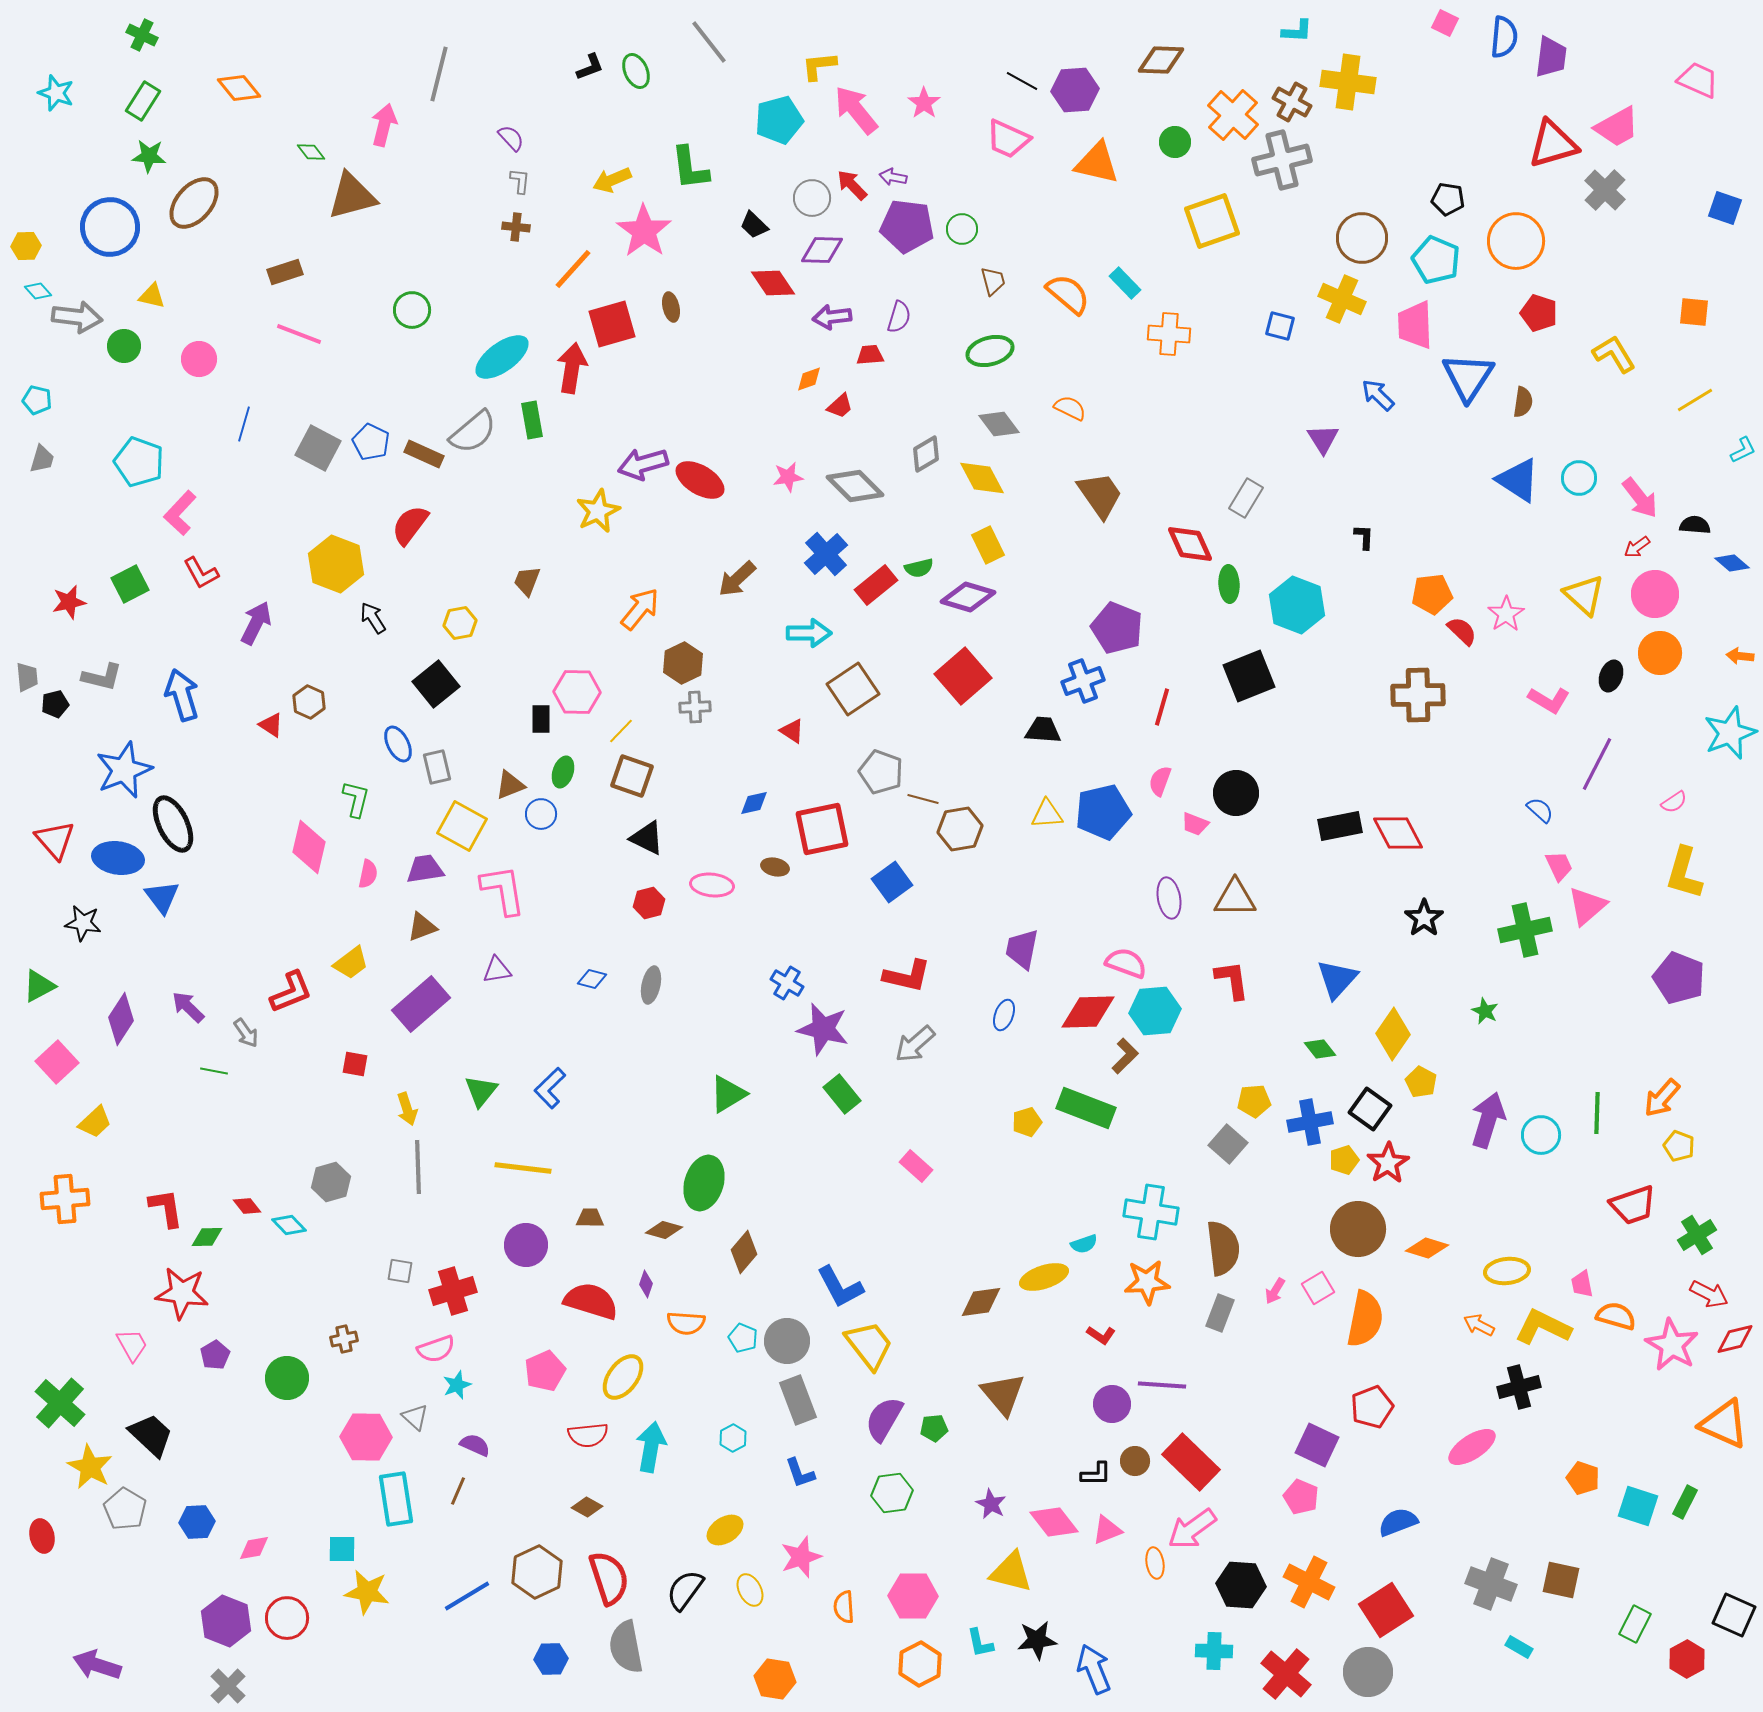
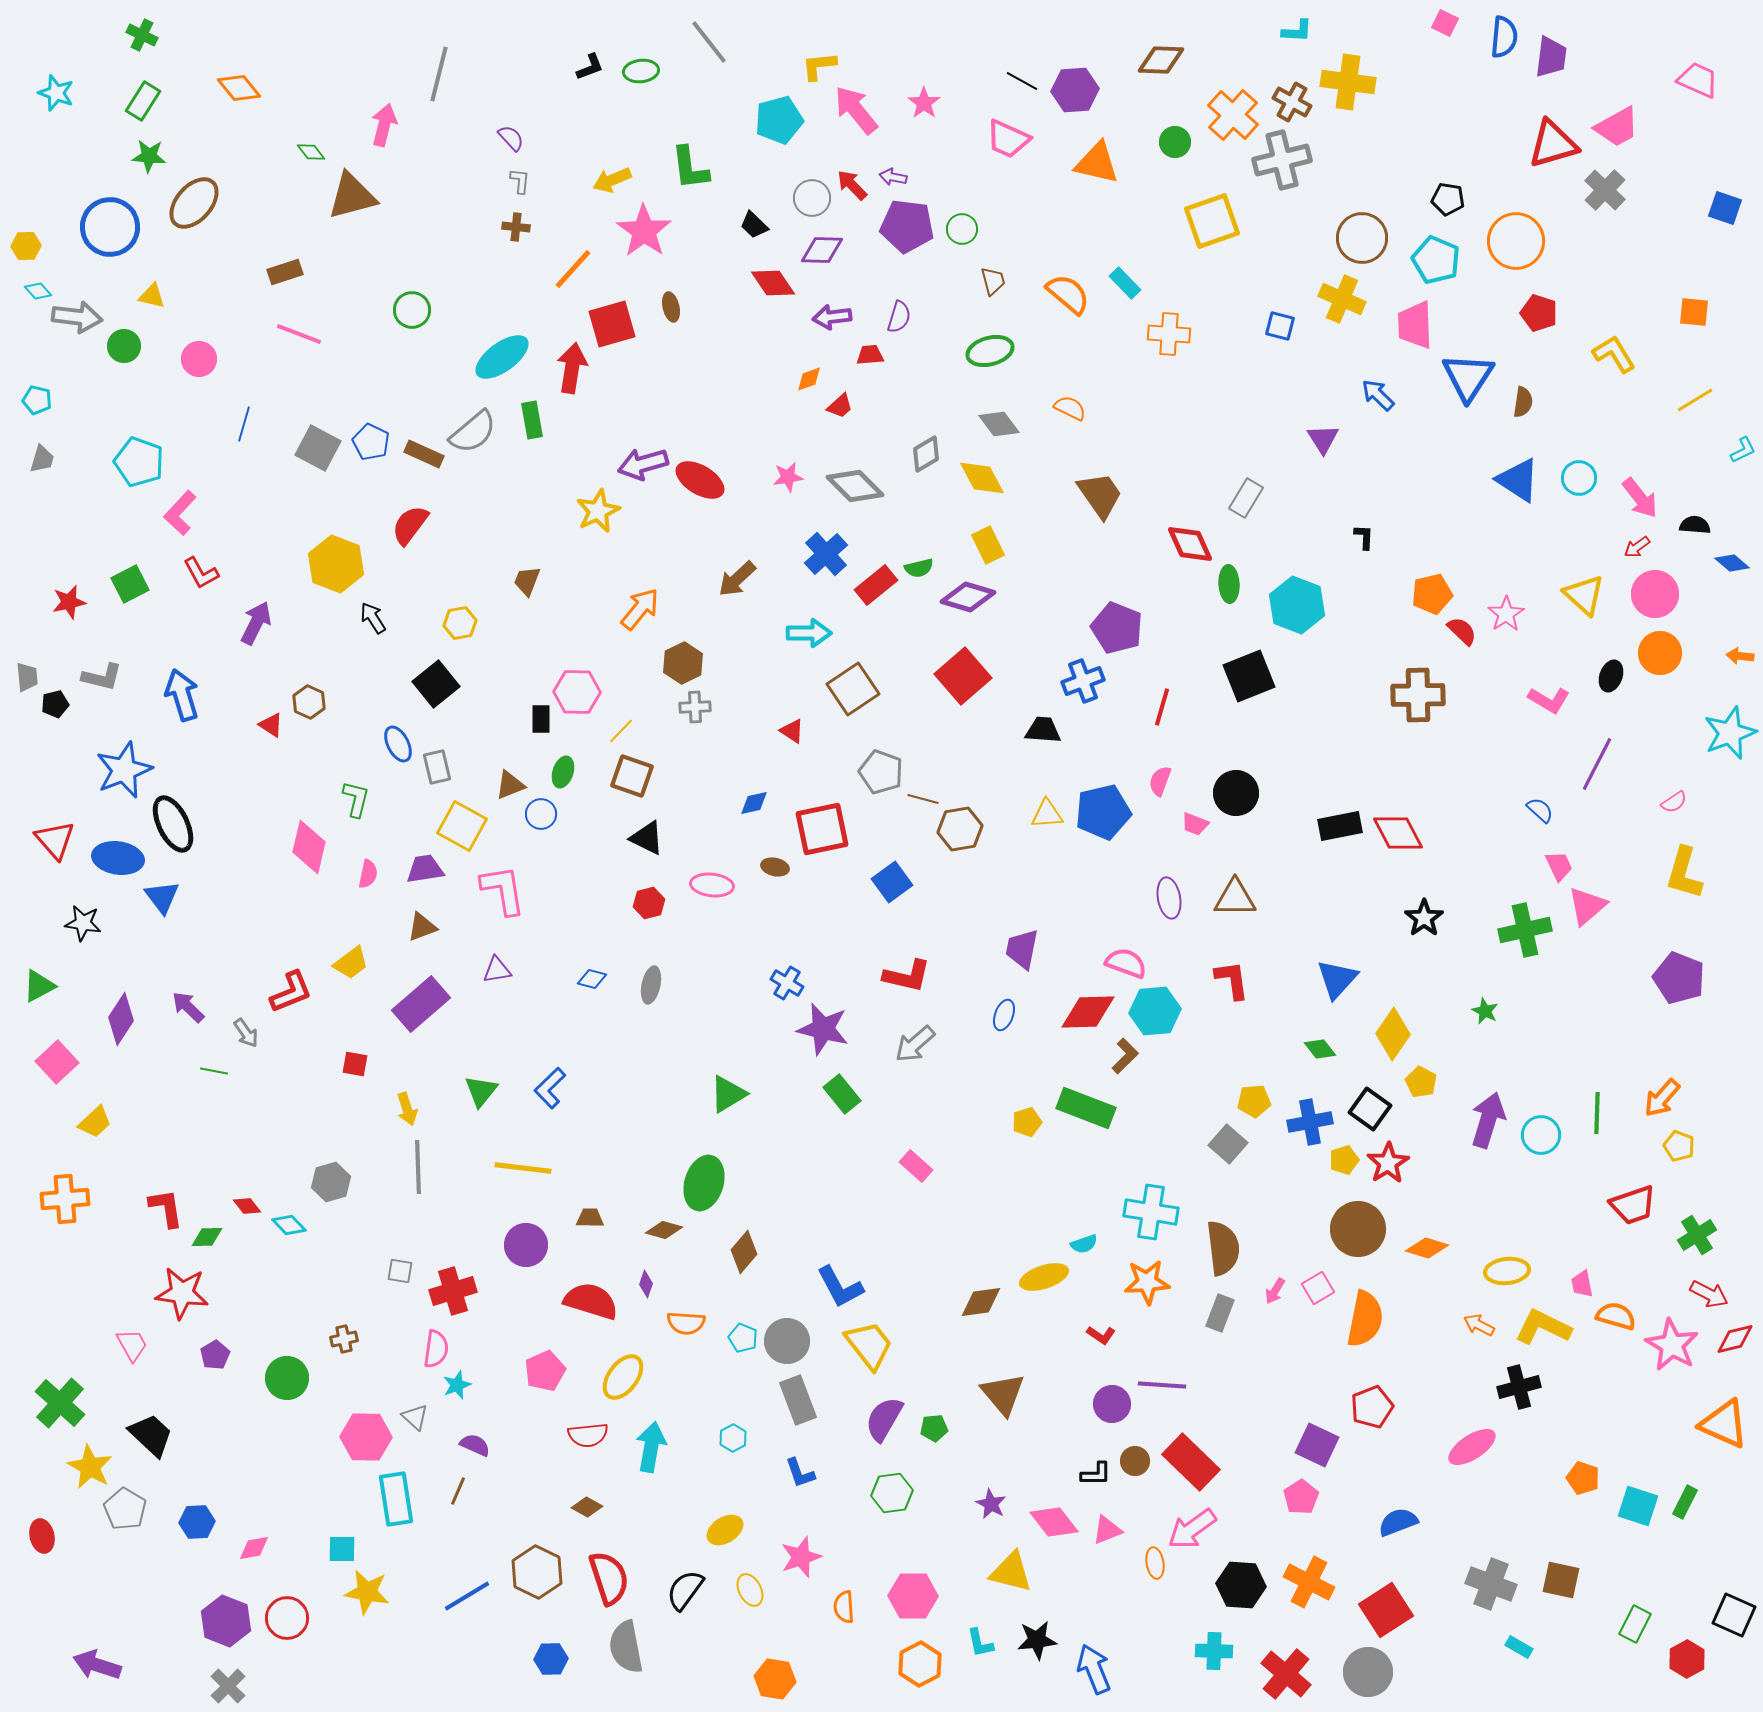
green ellipse at (636, 71): moved 5 px right; rotated 72 degrees counterclockwise
orange pentagon at (1432, 594): rotated 6 degrees counterclockwise
pink semicircle at (436, 1349): rotated 63 degrees counterclockwise
pink pentagon at (1301, 1497): rotated 16 degrees clockwise
brown hexagon at (537, 1572): rotated 9 degrees counterclockwise
